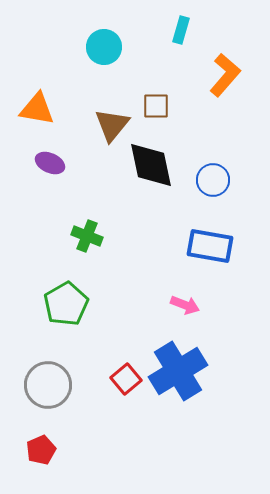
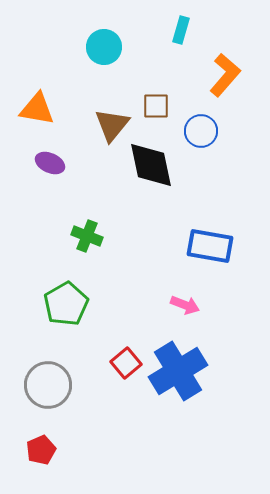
blue circle: moved 12 px left, 49 px up
red square: moved 16 px up
